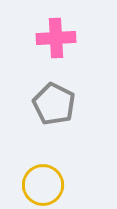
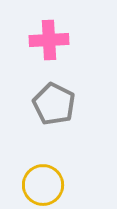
pink cross: moved 7 px left, 2 px down
